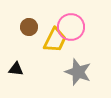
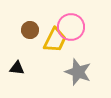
brown circle: moved 1 px right, 3 px down
black triangle: moved 1 px right, 1 px up
